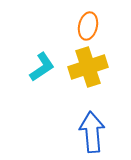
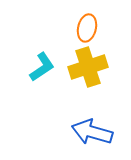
orange ellipse: moved 1 px left, 2 px down
blue arrow: rotated 69 degrees counterclockwise
